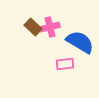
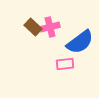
blue semicircle: rotated 112 degrees clockwise
